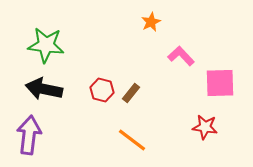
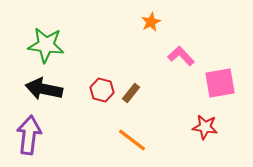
pink square: rotated 8 degrees counterclockwise
